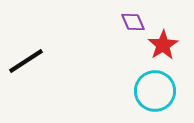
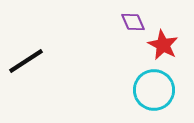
red star: rotated 12 degrees counterclockwise
cyan circle: moved 1 px left, 1 px up
